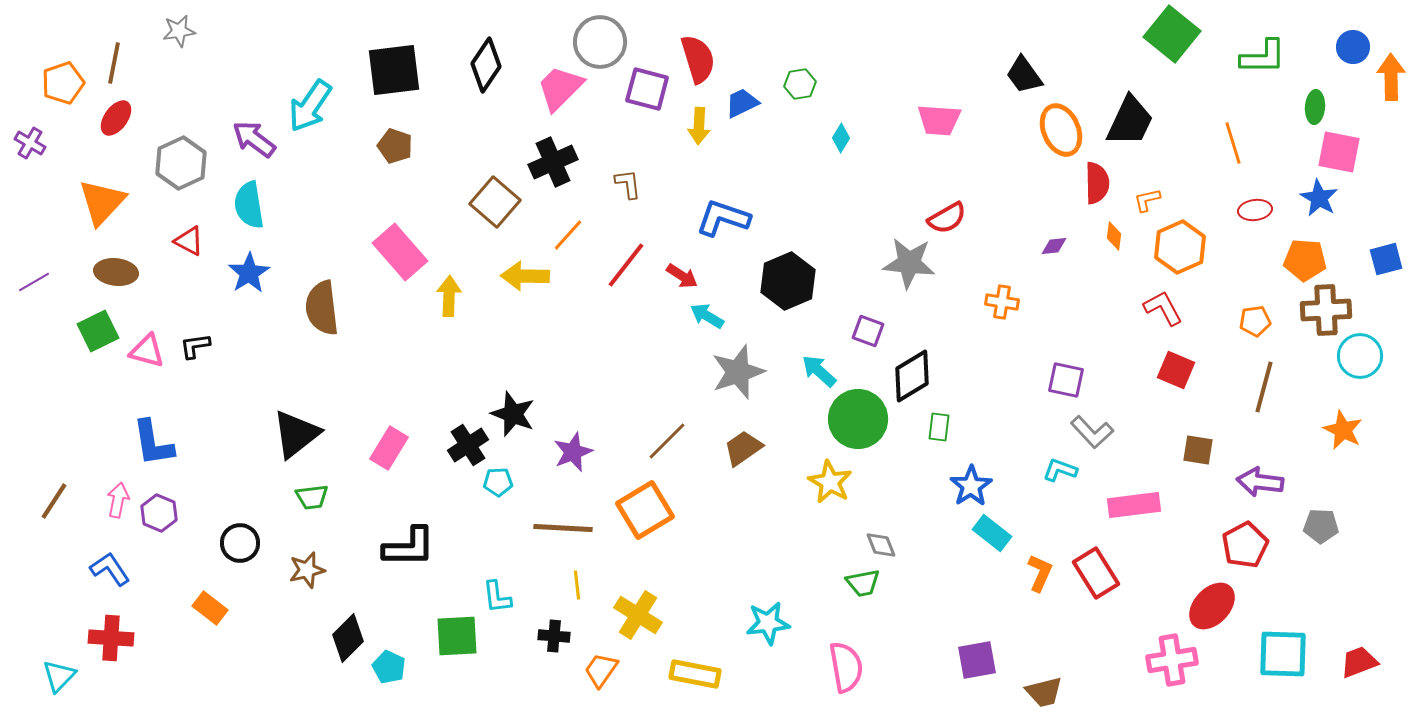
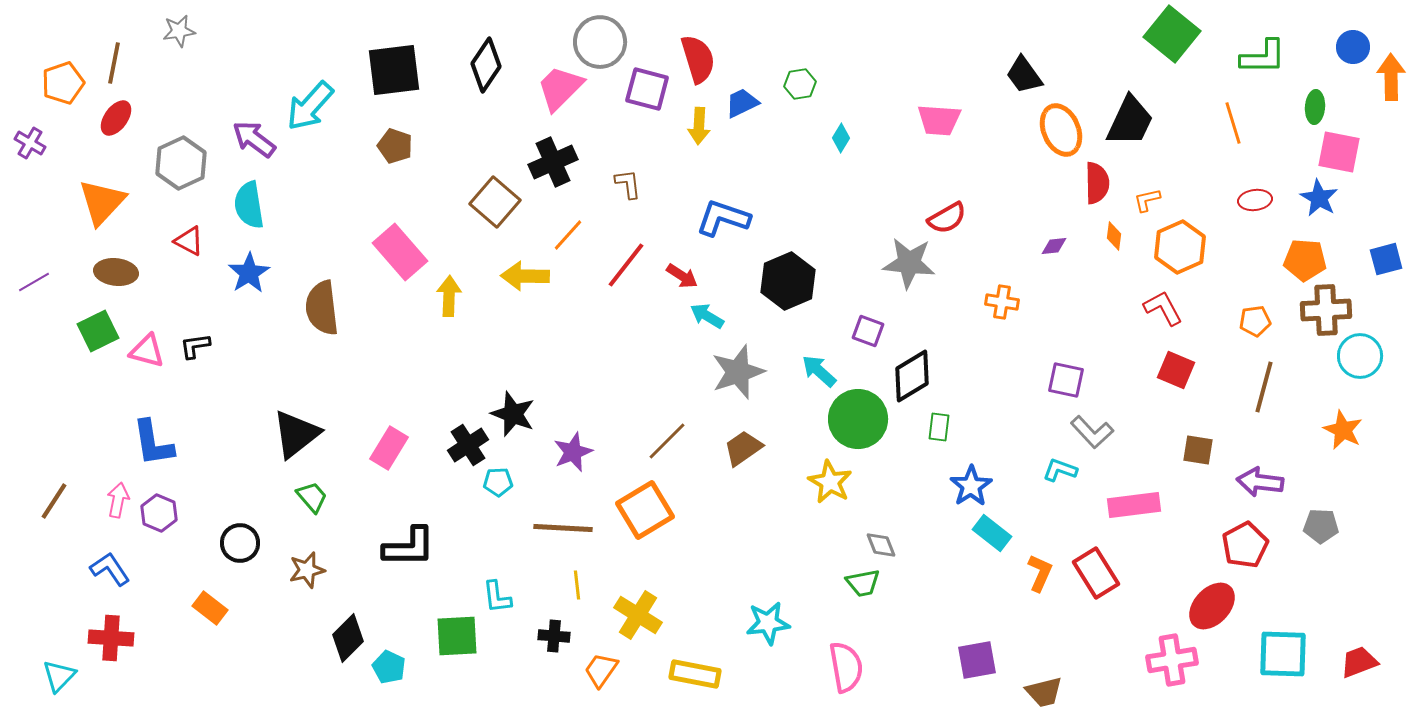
cyan arrow at (310, 106): rotated 8 degrees clockwise
orange line at (1233, 143): moved 20 px up
red ellipse at (1255, 210): moved 10 px up
green trapezoid at (312, 497): rotated 124 degrees counterclockwise
